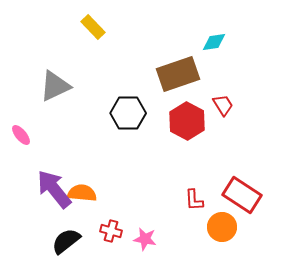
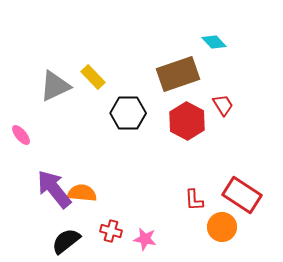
yellow rectangle: moved 50 px down
cyan diamond: rotated 55 degrees clockwise
